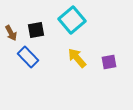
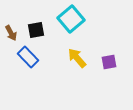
cyan square: moved 1 px left, 1 px up
